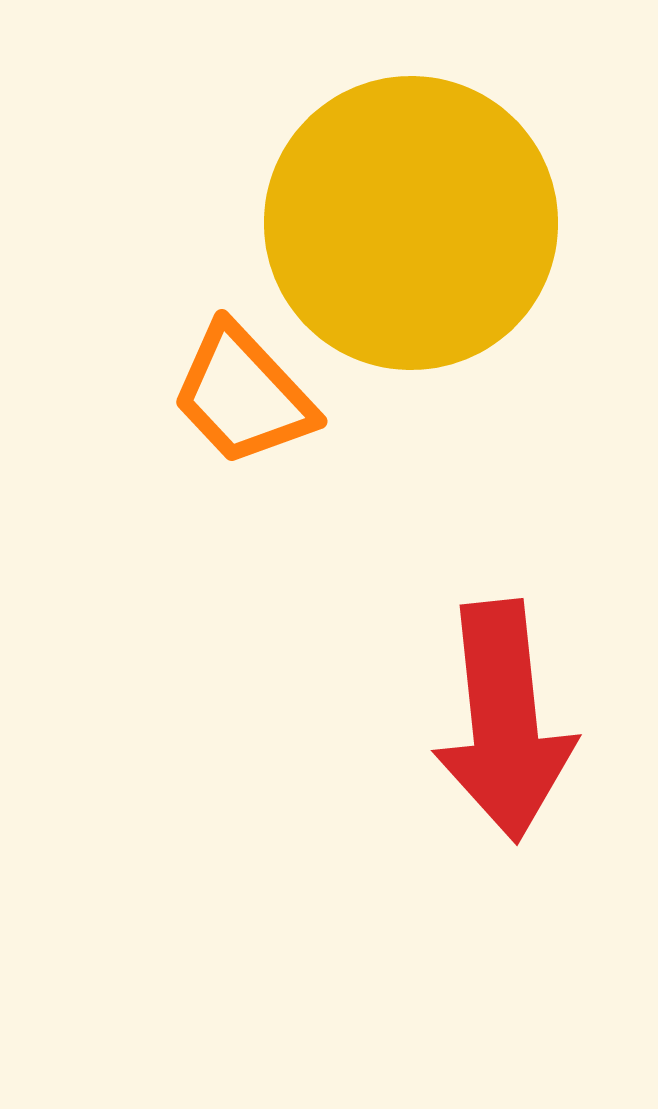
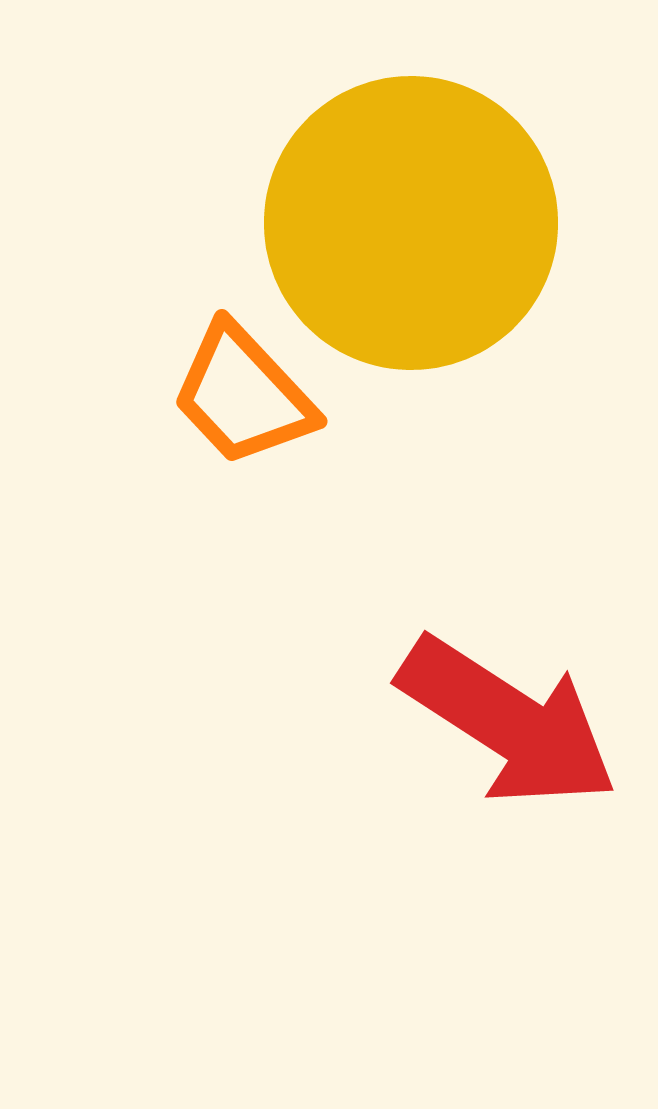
red arrow: moved 4 px right, 1 px down; rotated 51 degrees counterclockwise
